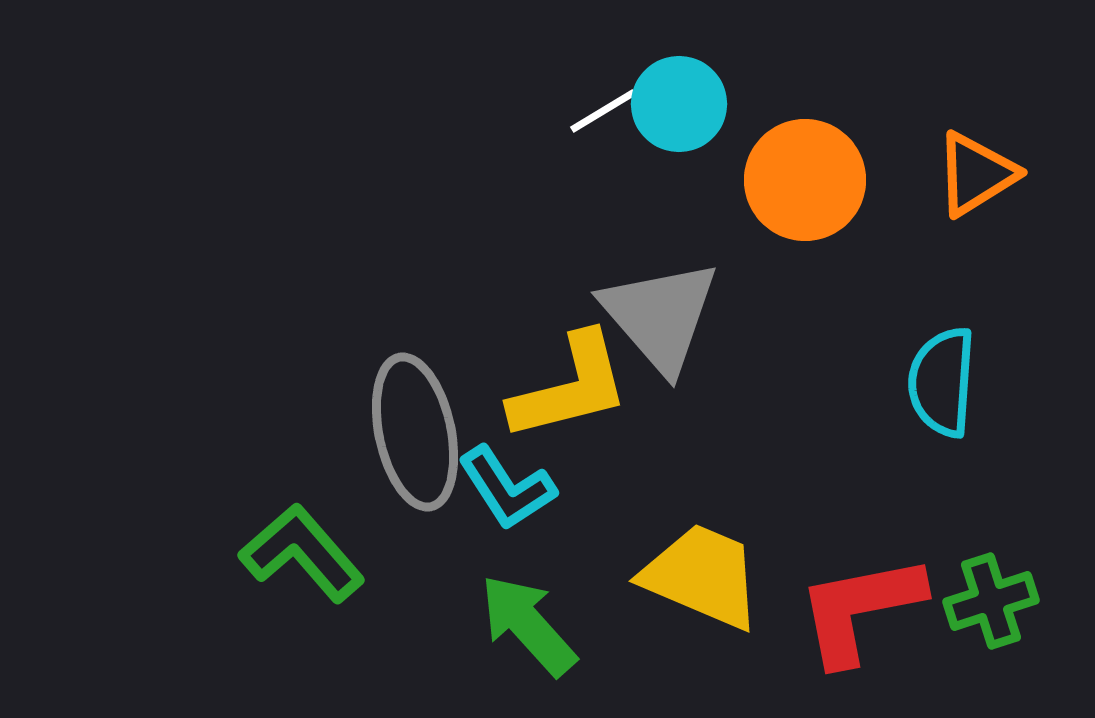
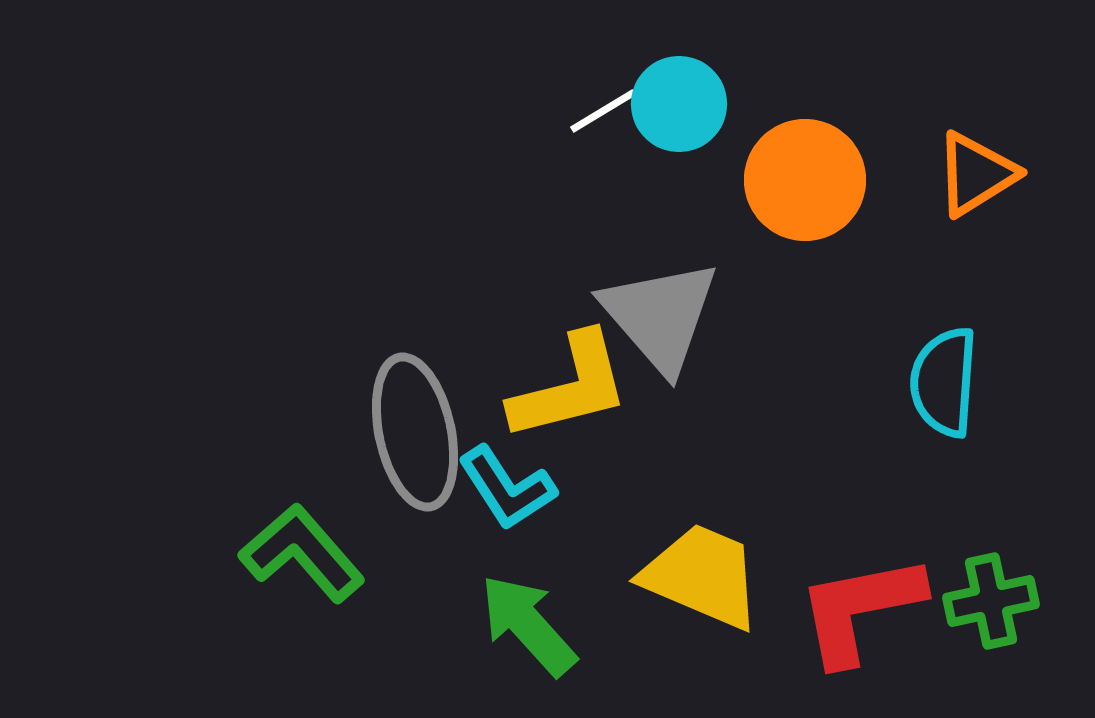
cyan semicircle: moved 2 px right
green cross: rotated 6 degrees clockwise
